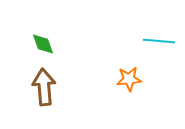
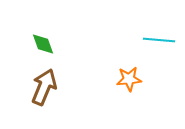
cyan line: moved 1 px up
brown arrow: rotated 27 degrees clockwise
